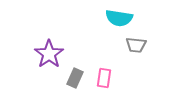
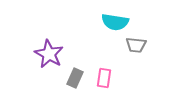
cyan semicircle: moved 4 px left, 4 px down
purple star: rotated 8 degrees counterclockwise
